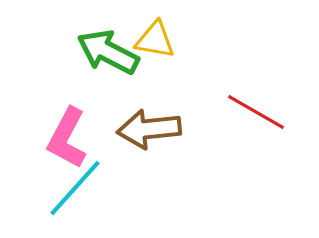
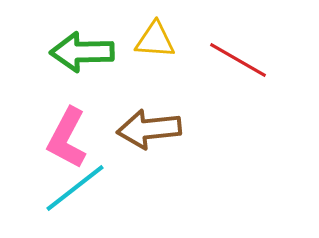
yellow triangle: rotated 6 degrees counterclockwise
green arrow: moved 26 px left; rotated 28 degrees counterclockwise
red line: moved 18 px left, 52 px up
cyan line: rotated 10 degrees clockwise
